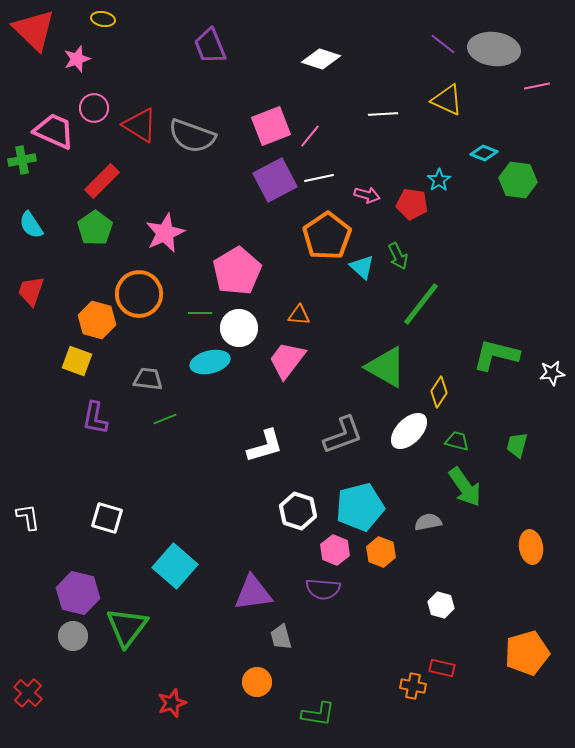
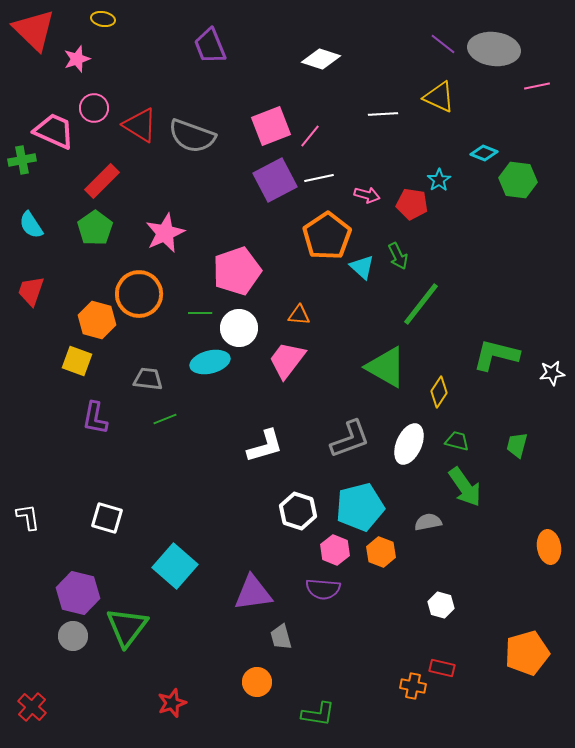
yellow triangle at (447, 100): moved 8 px left, 3 px up
pink pentagon at (237, 271): rotated 12 degrees clockwise
white ellipse at (409, 431): moved 13 px down; rotated 21 degrees counterclockwise
gray L-shape at (343, 435): moved 7 px right, 4 px down
orange ellipse at (531, 547): moved 18 px right
red cross at (28, 693): moved 4 px right, 14 px down
